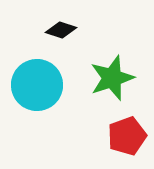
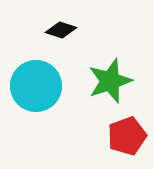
green star: moved 2 px left, 3 px down
cyan circle: moved 1 px left, 1 px down
